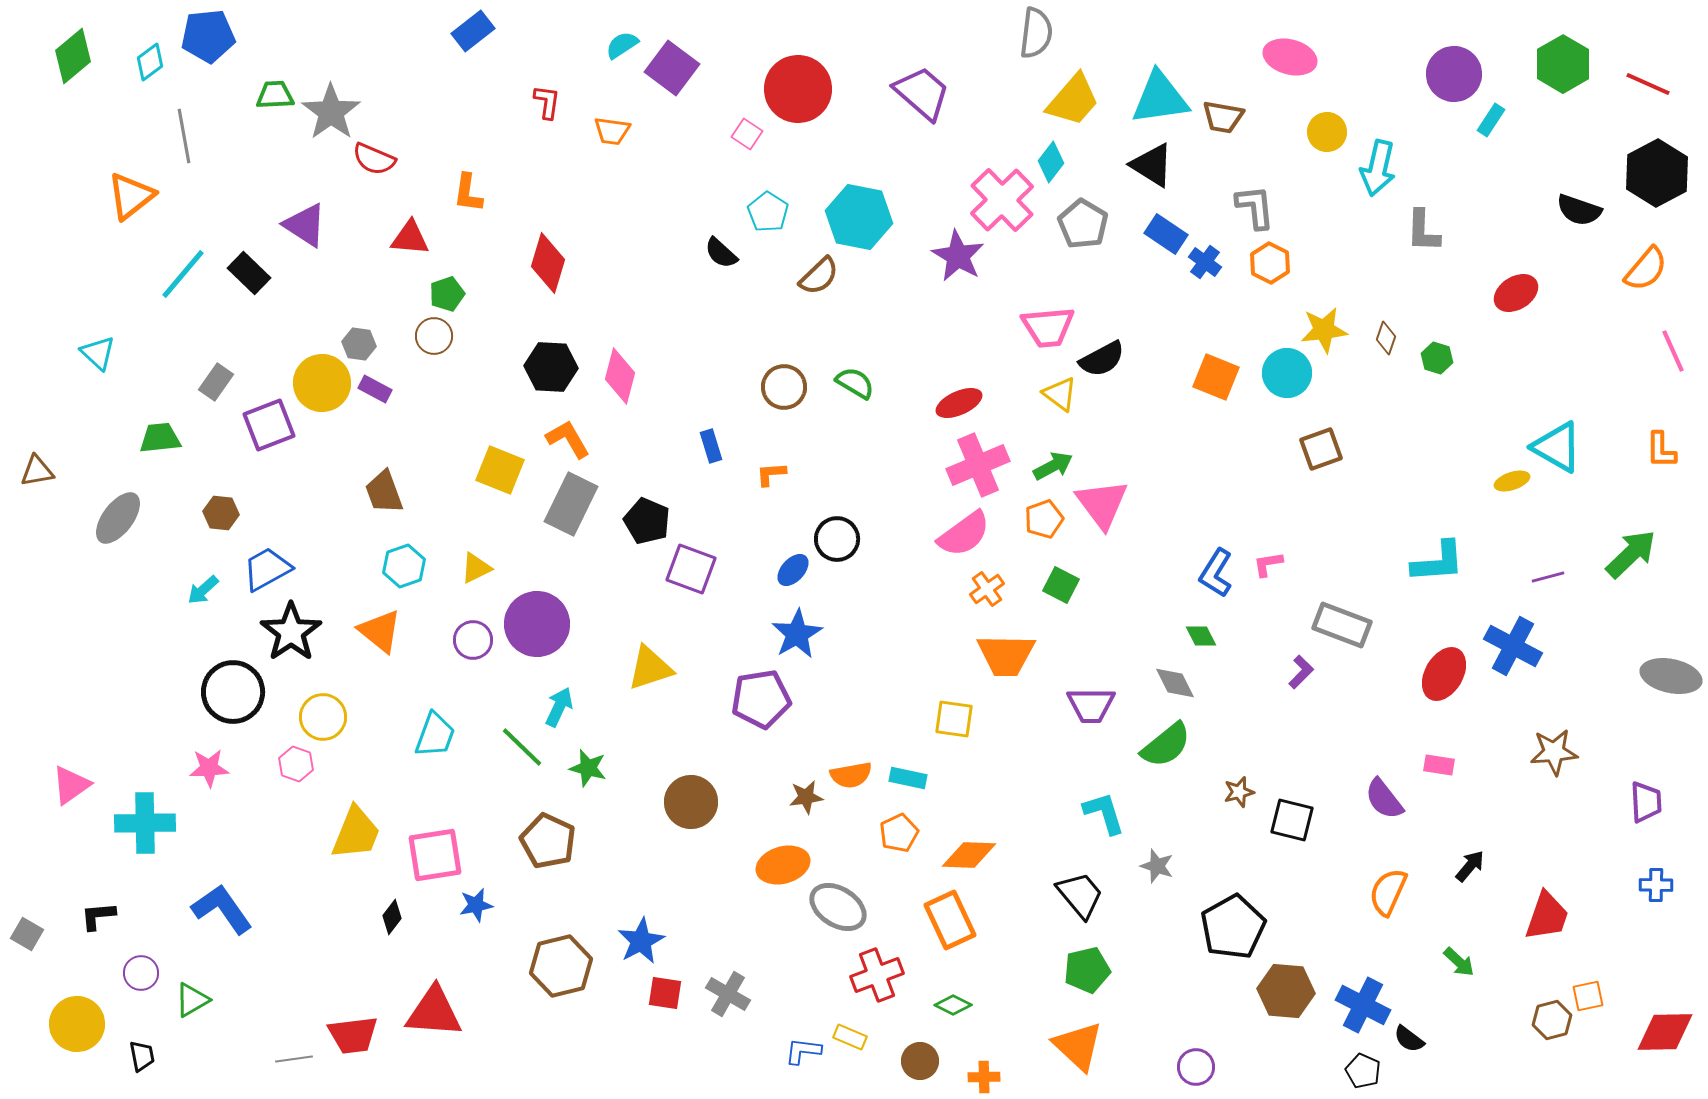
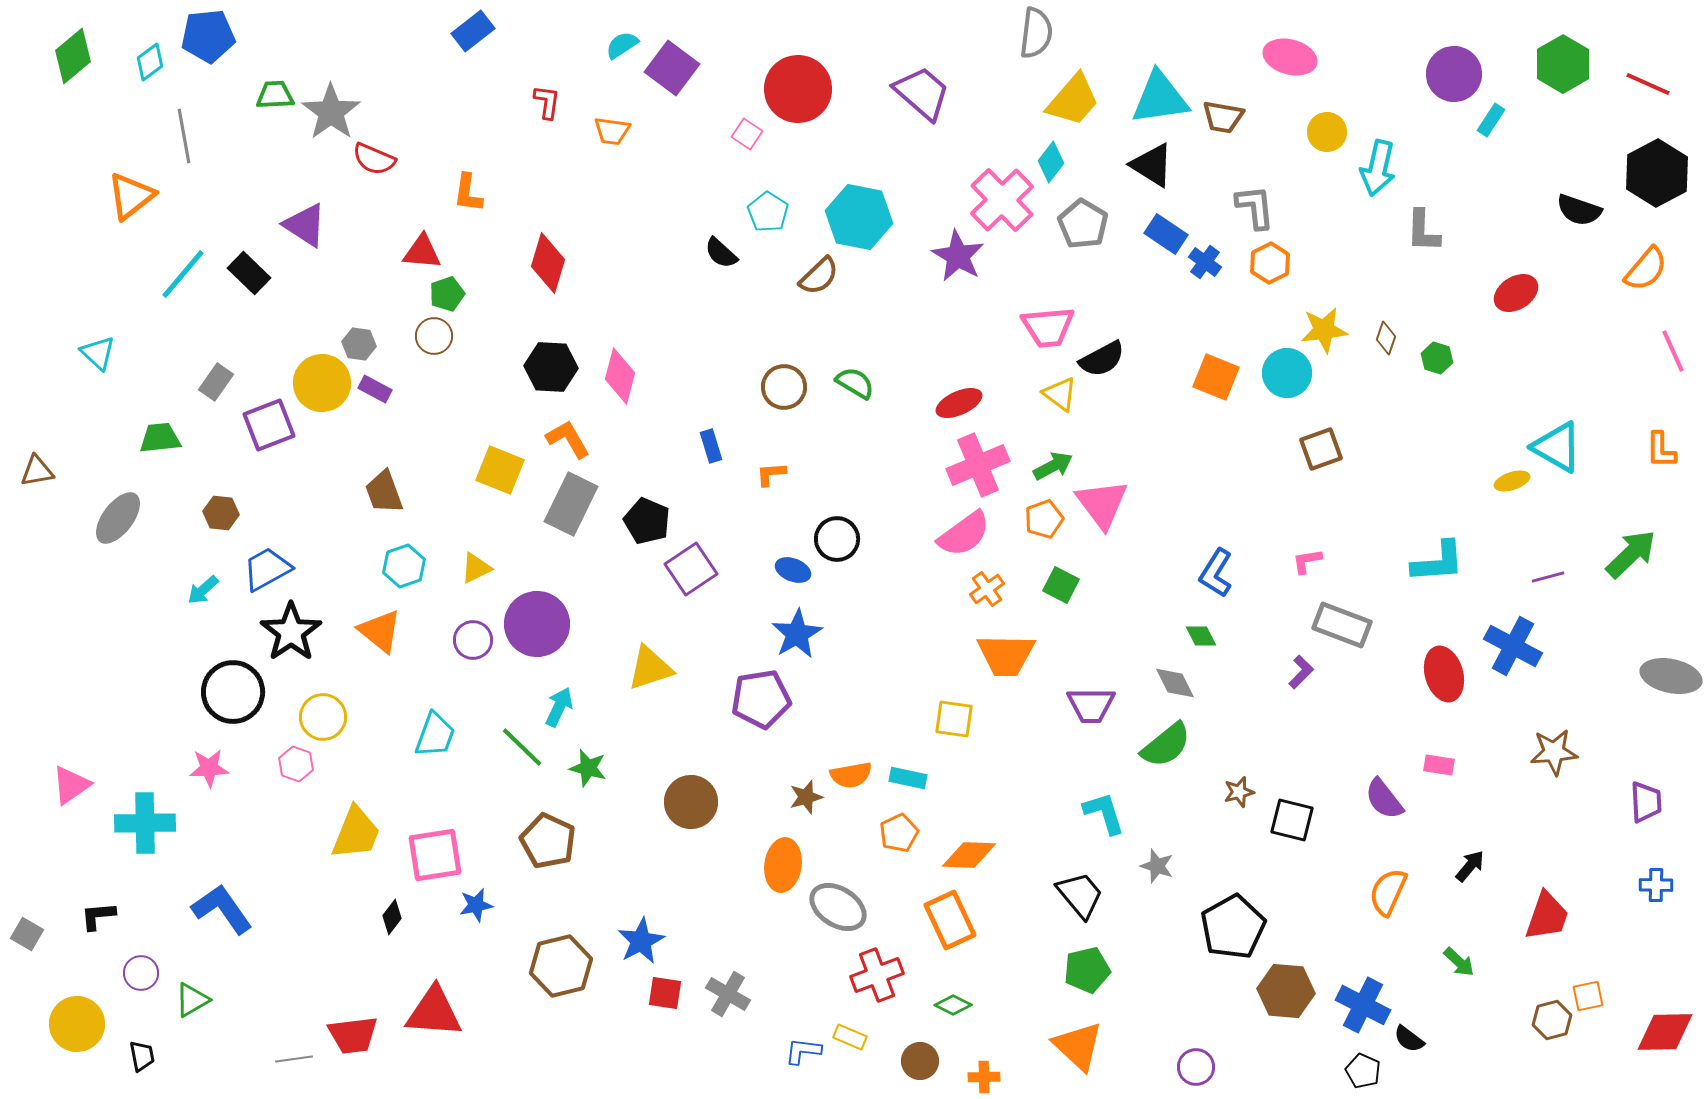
red triangle at (410, 238): moved 12 px right, 14 px down
orange hexagon at (1270, 263): rotated 6 degrees clockwise
pink L-shape at (1268, 564): moved 39 px right, 3 px up
purple square at (691, 569): rotated 36 degrees clockwise
blue ellipse at (793, 570): rotated 68 degrees clockwise
red ellipse at (1444, 674): rotated 46 degrees counterclockwise
brown star at (806, 797): rotated 8 degrees counterclockwise
orange ellipse at (783, 865): rotated 66 degrees counterclockwise
